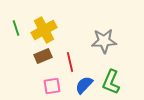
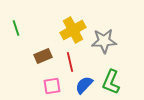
yellow cross: moved 29 px right
